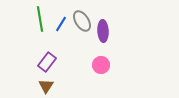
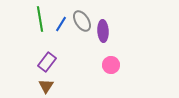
pink circle: moved 10 px right
